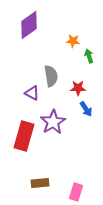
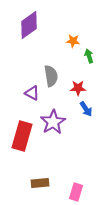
red rectangle: moved 2 px left
